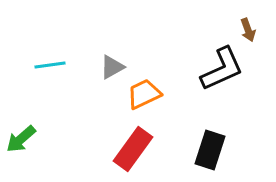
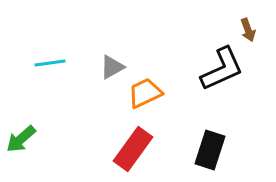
cyan line: moved 2 px up
orange trapezoid: moved 1 px right, 1 px up
